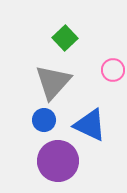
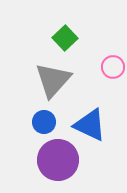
pink circle: moved 3 px up
gray triangle: moved 2 px up
blue circle: moved 2 px down
purple circle: moved 1 px up
